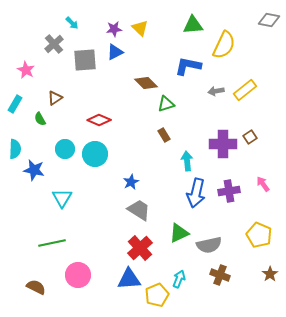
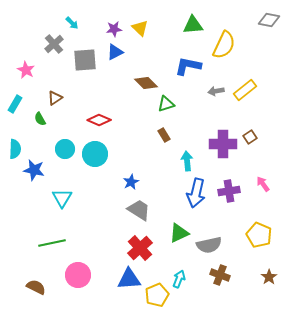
brown star at (270, 274): moved 1 px left, 3 px down
